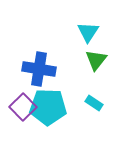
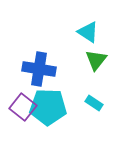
cyan triangle: rotated 30 degrees counterclockwise
purple square: rotated 8 degrees counterclockwise
